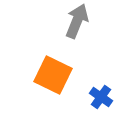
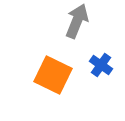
blue cross: moved 32 px up
